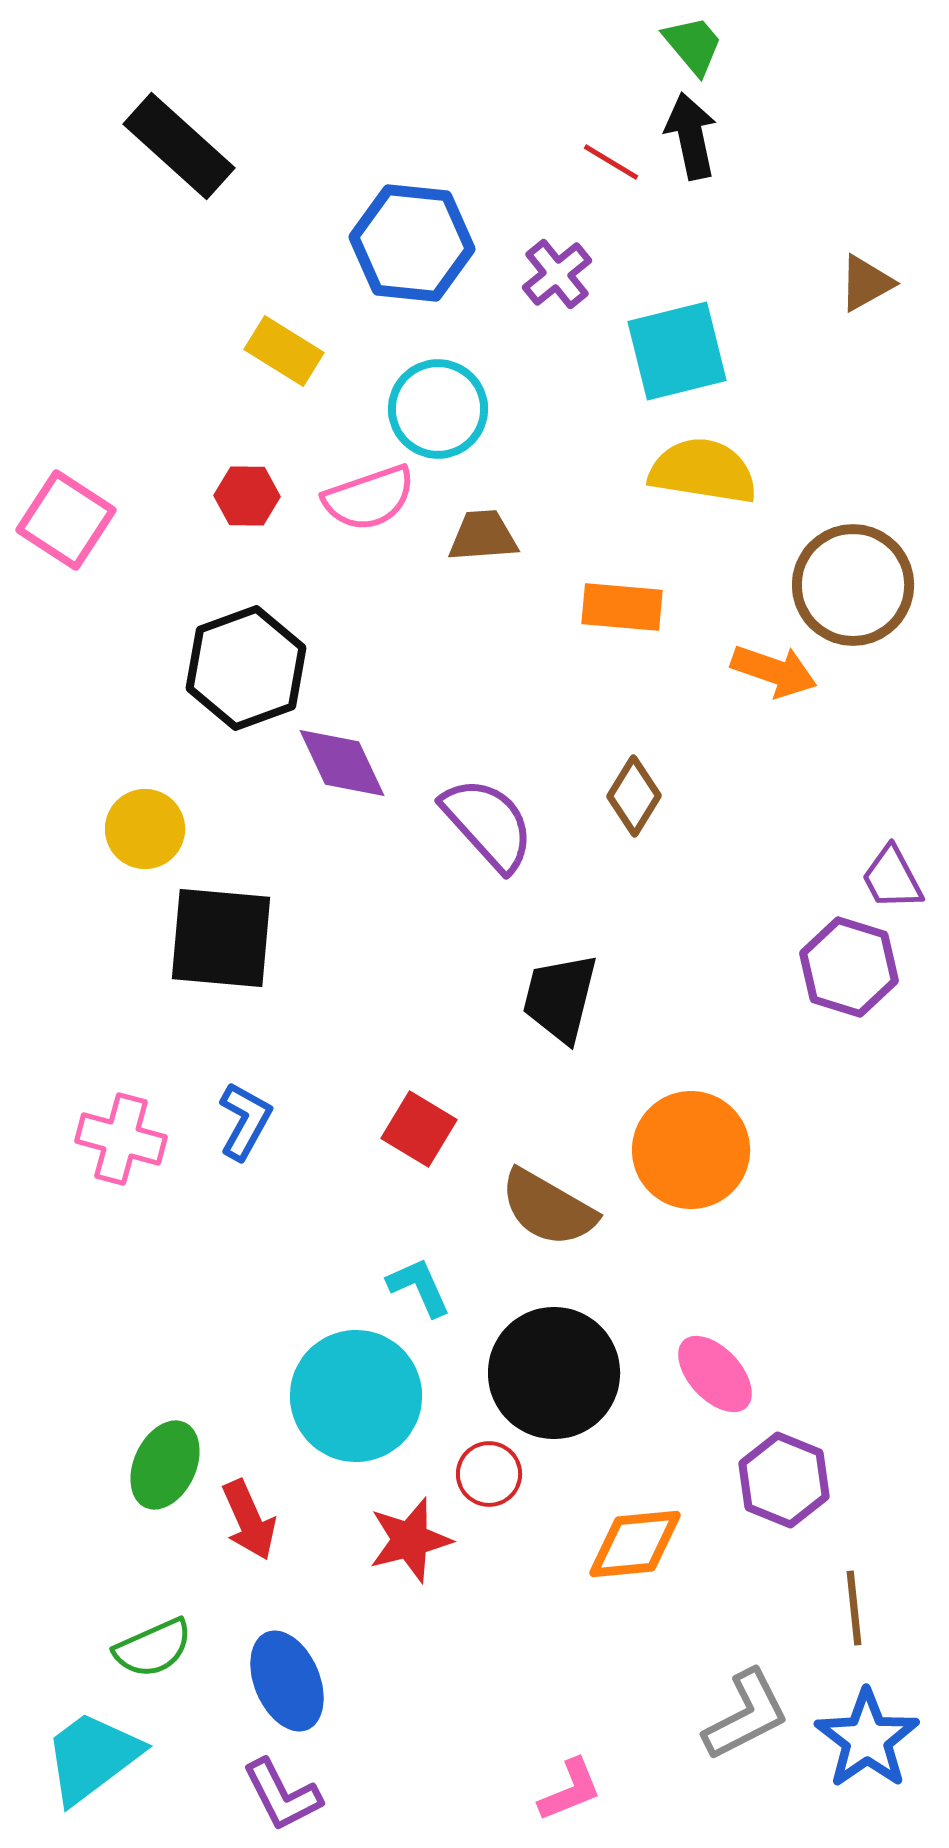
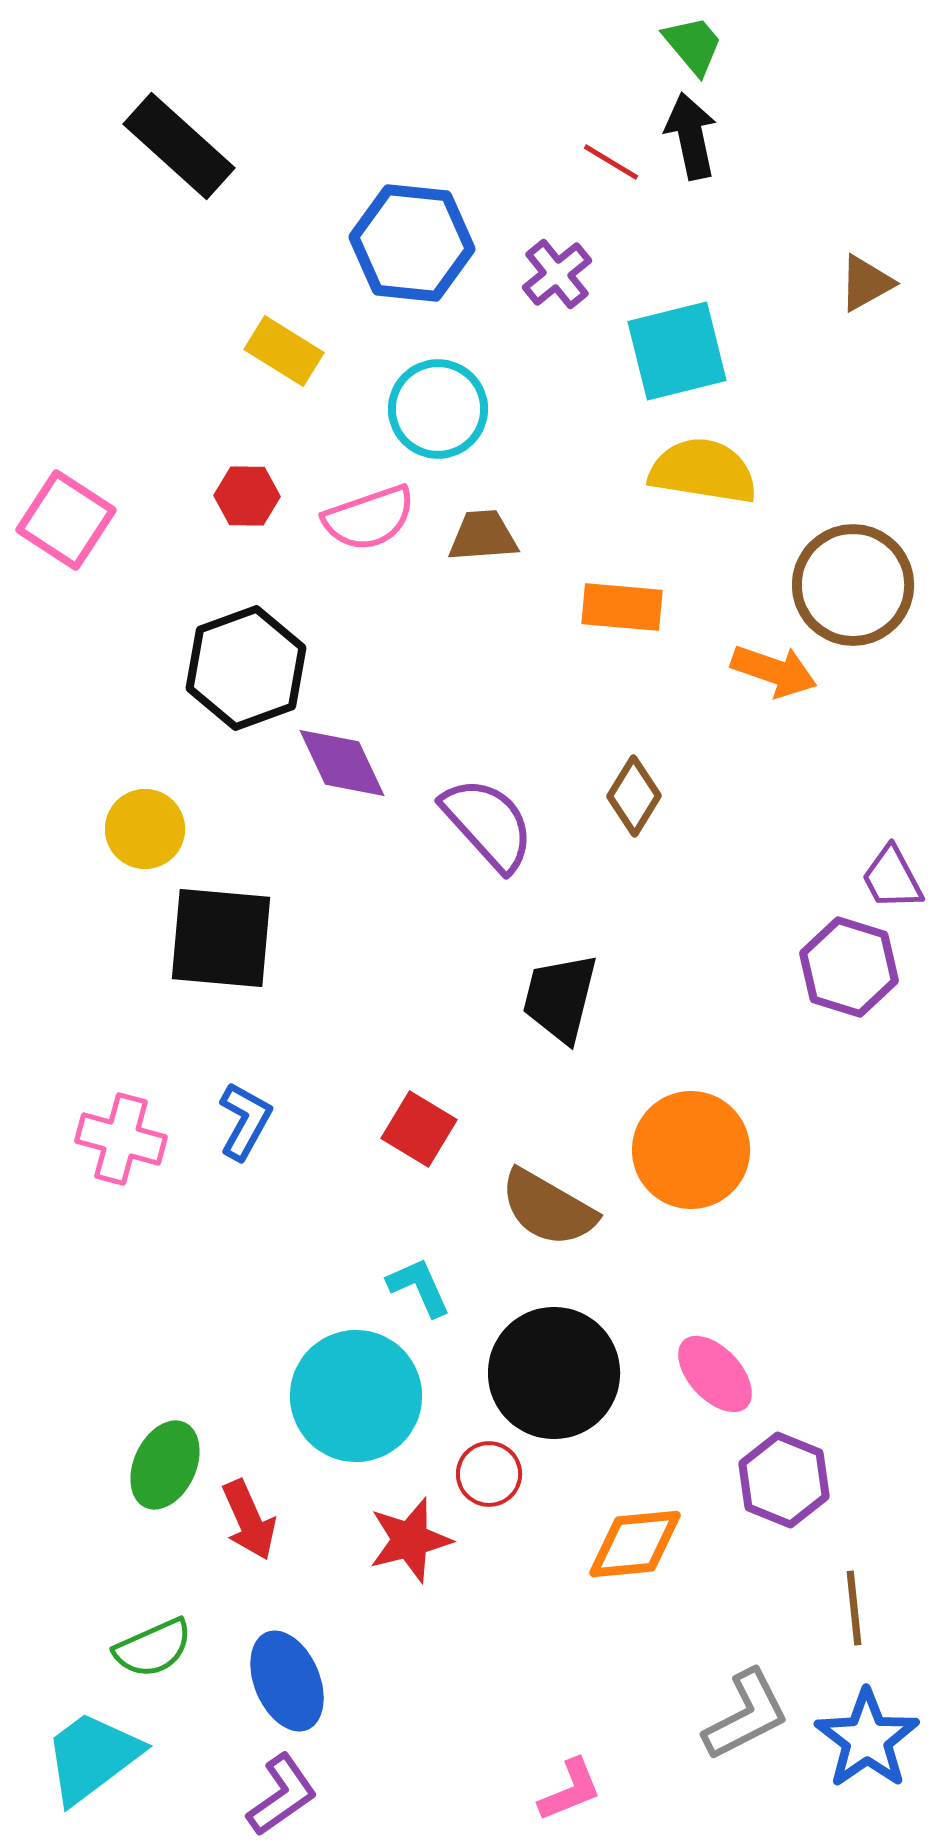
pink semicircle at (369, 498): moved 20 px down
purple L-shape at (282, 1795): rotated 98 degrees counterclockwise
